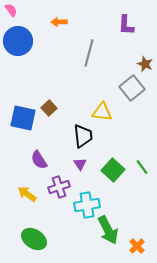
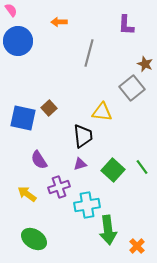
purple triangle: rotated 48 degrees clockwise
green arrow: rotated 20 degrees clockwise
